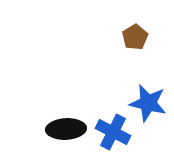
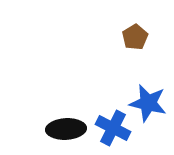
blue cross: moved 4 px up
